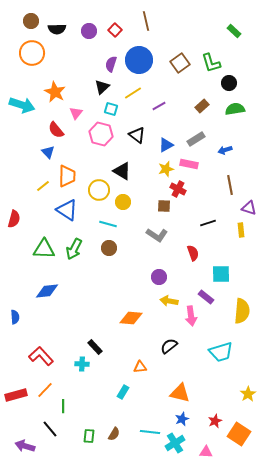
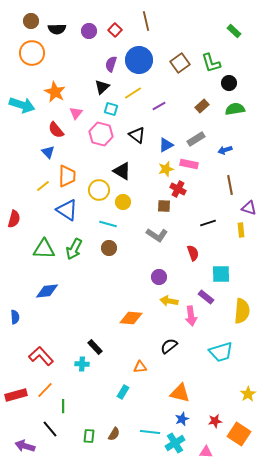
red star at (215, 421): rotated 16 degrees clockwise
